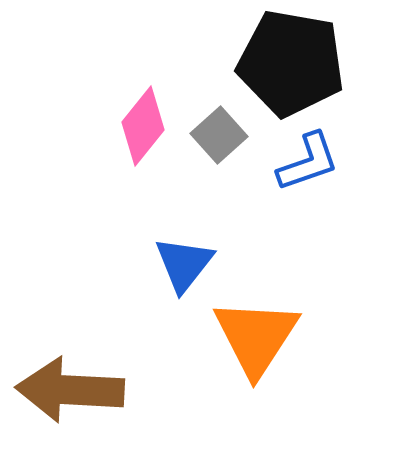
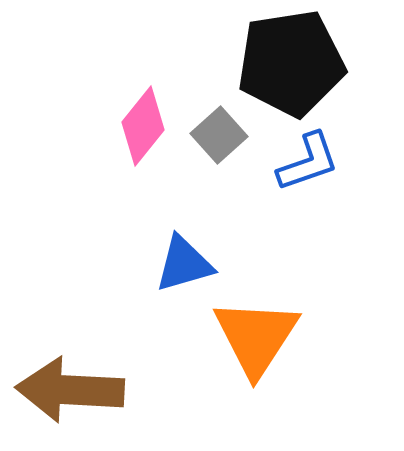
black pentagon: rotated 19 degrees counterclockwise
blue triangle: rotated 36 degrees clockwise
